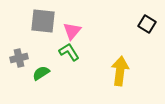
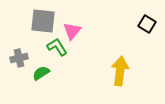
green L-shape: moved 12 px left, 5 px up
